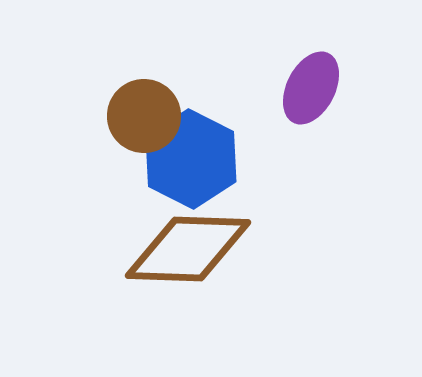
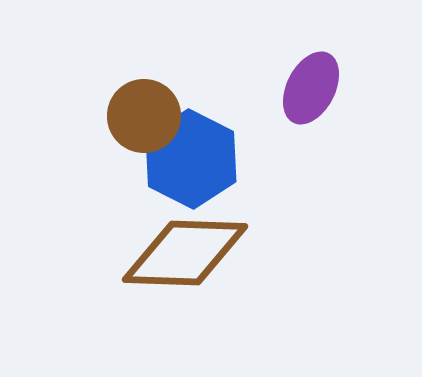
brown diamond: moved 3 px left, 4 px down
